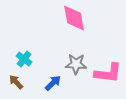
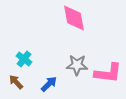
gray star: moved 1 px right, 1 px down
blue arrow: moved 4 px left, 1 px down
